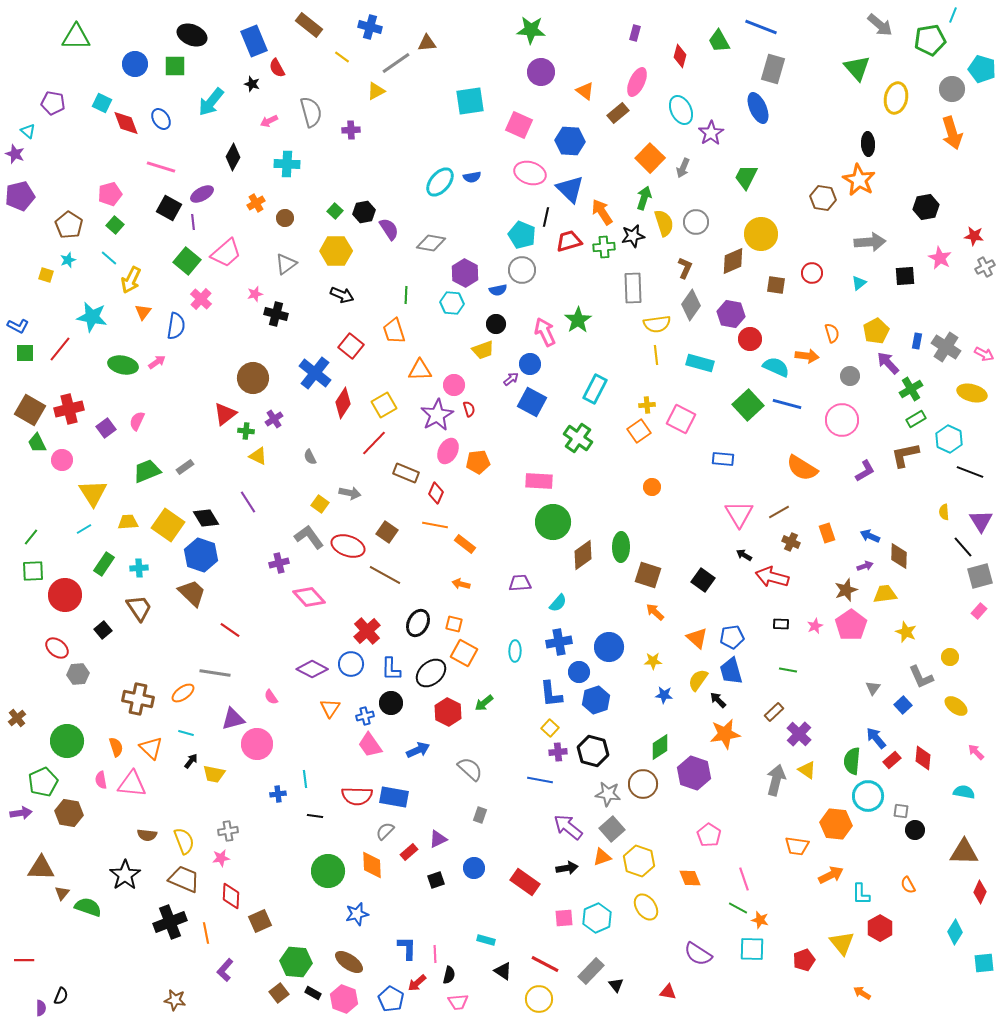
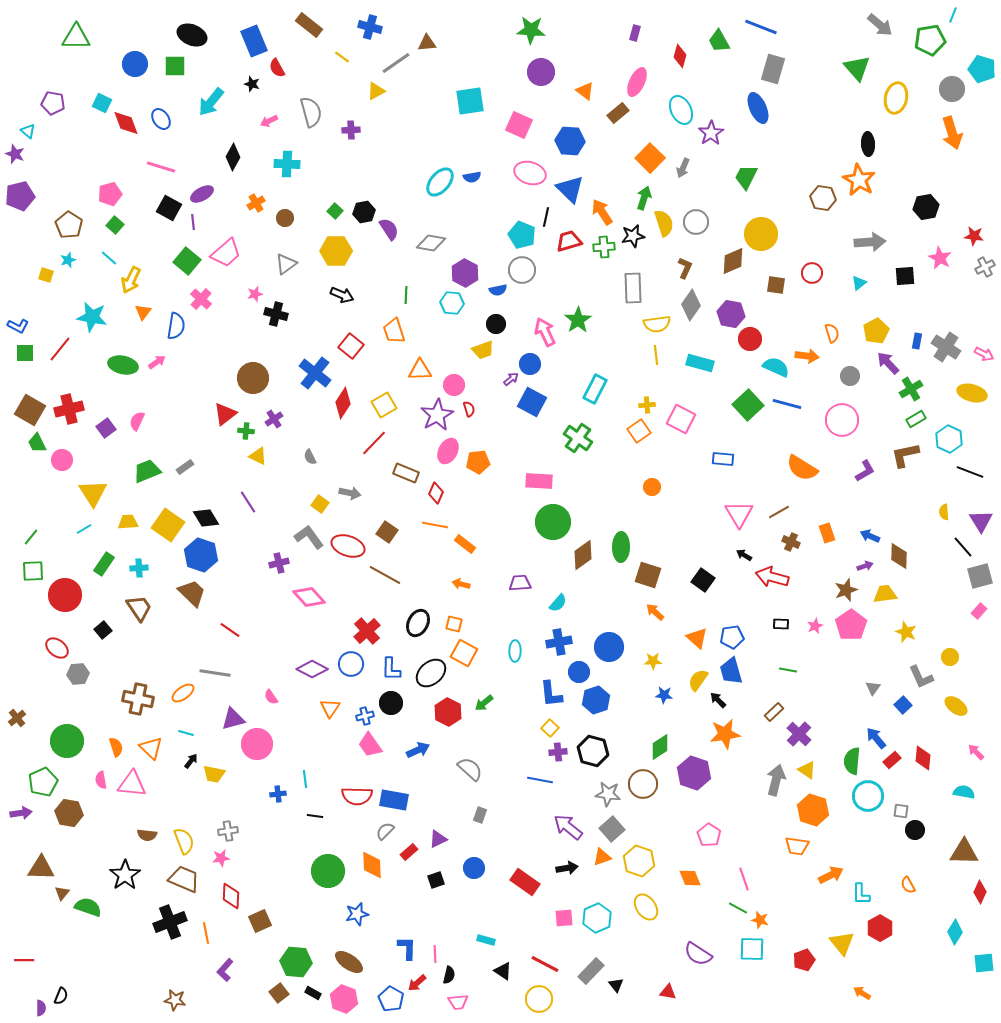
blue rectangle at (394, 797): moved 3 px down
orange hexagon at (836, 824): moved 23 px left, 14 px up; rotated 12 degrees clockwise
